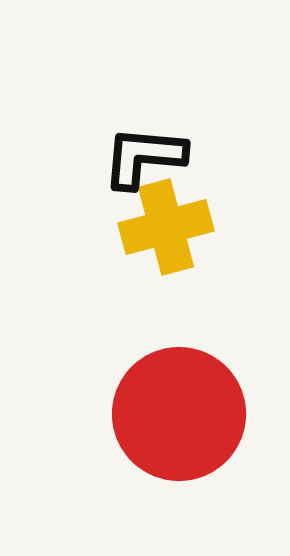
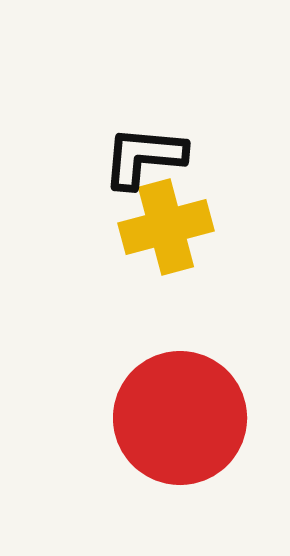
red circle: moved 1 px right, 4 px down
